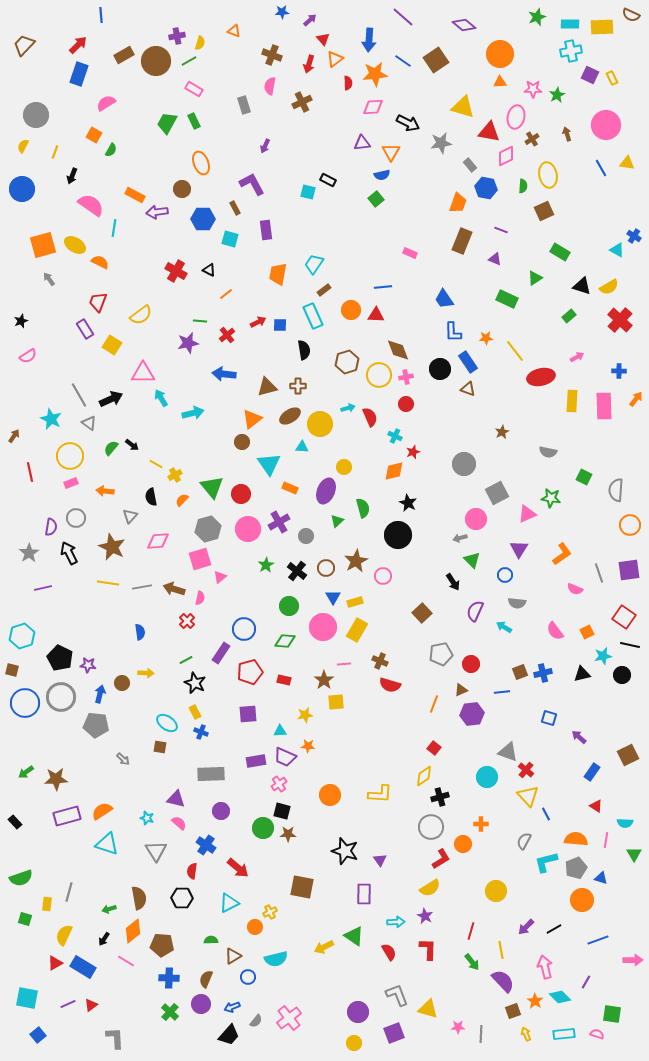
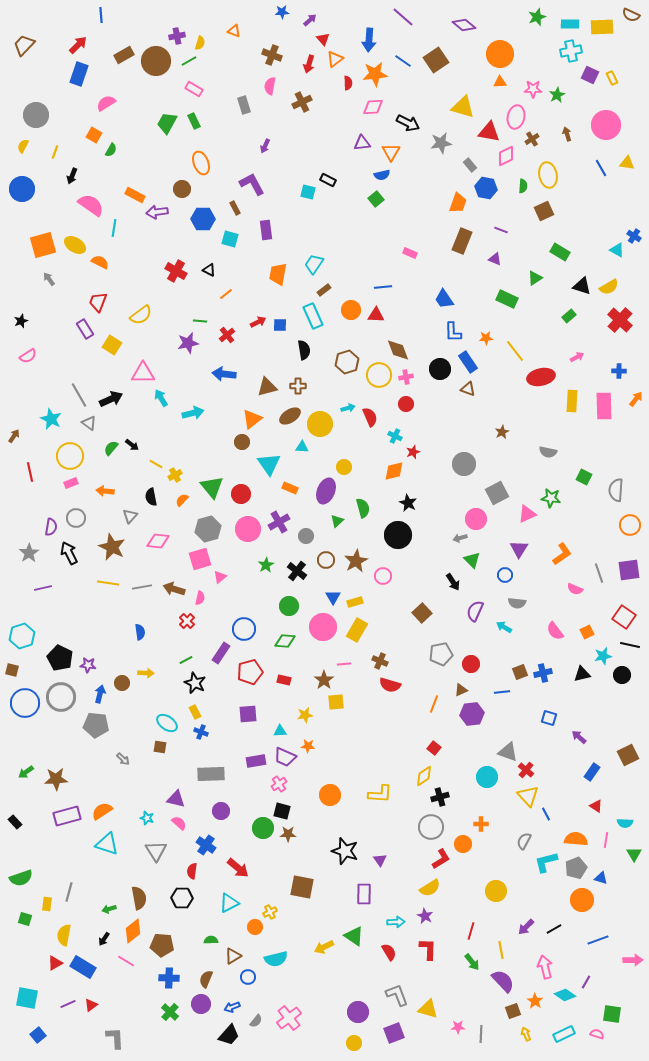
pink diamond at (158, 541): rotated 10 degrees clockwise
brown circle at (326, 568): moved 8 px up
yellow semicircle at (64, 935): rotated 15 degrees counterclockwise
cyan diamond at (560, 997): moved 5 px right, 2 px up; rotated 10 degrees counterclockwise
cyan rectangle at (564, 1034): rotated 20 degrees counterclockwise
